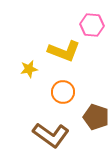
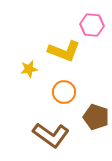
orange circle: moved 1 px right
